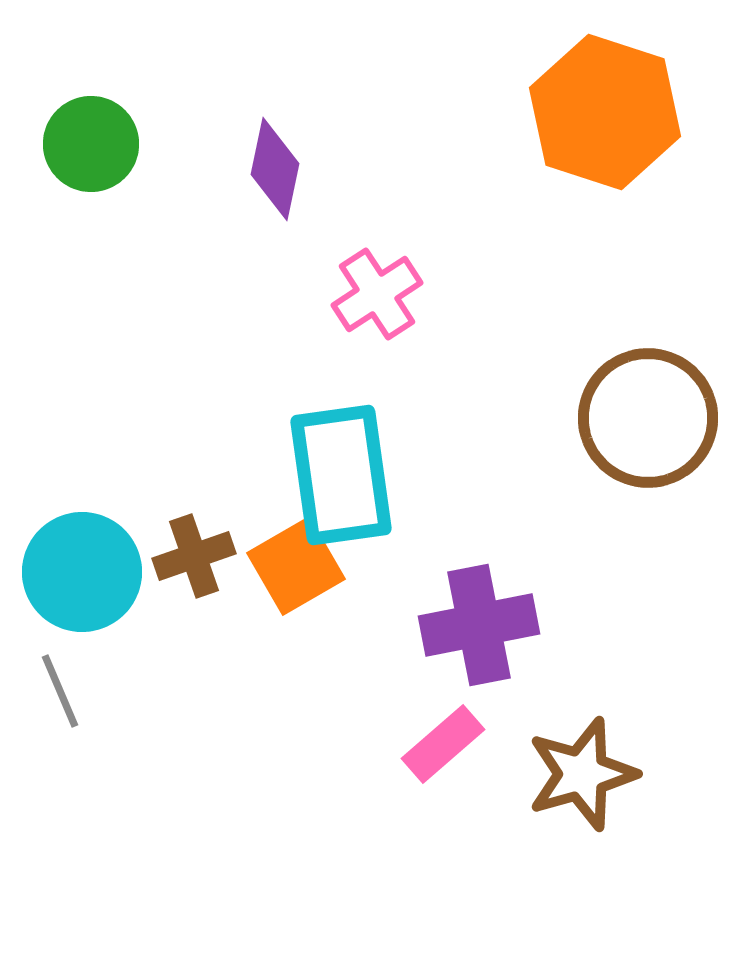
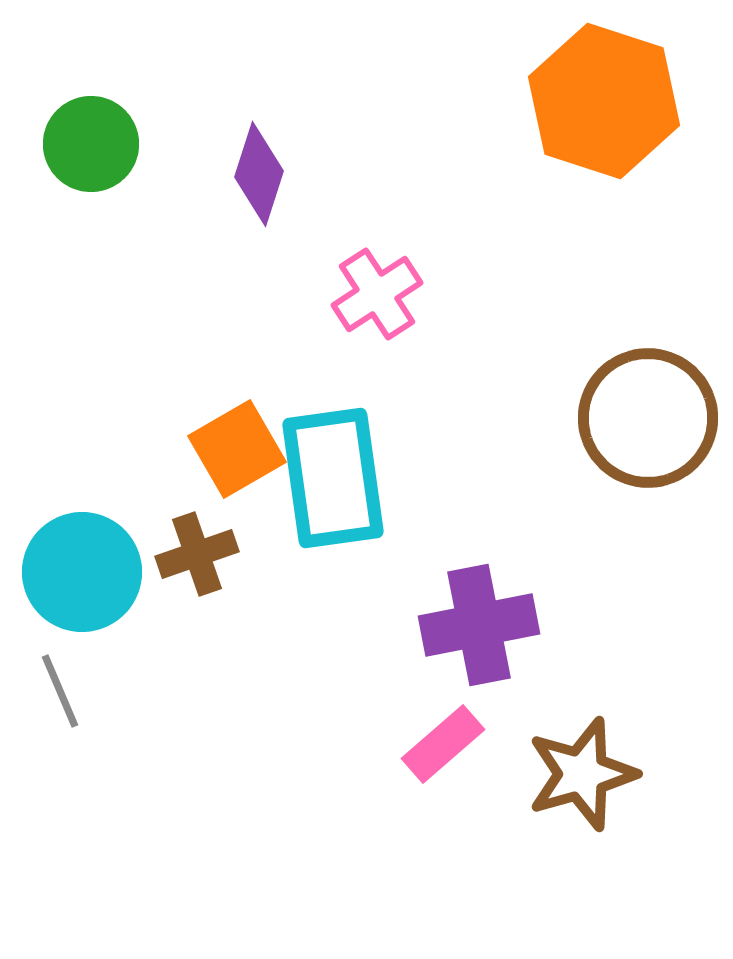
orange hexagon: moved 1 px left, 11 px up
purple diamond: moved 16 px left, 5 px down; rotated 6 degrees clockwise
cyan rectangle: moved 8 px left, 3 px down
brown cross: moved 3 px right, 2 px up
orange square: moved 59 px left, 117 px up
